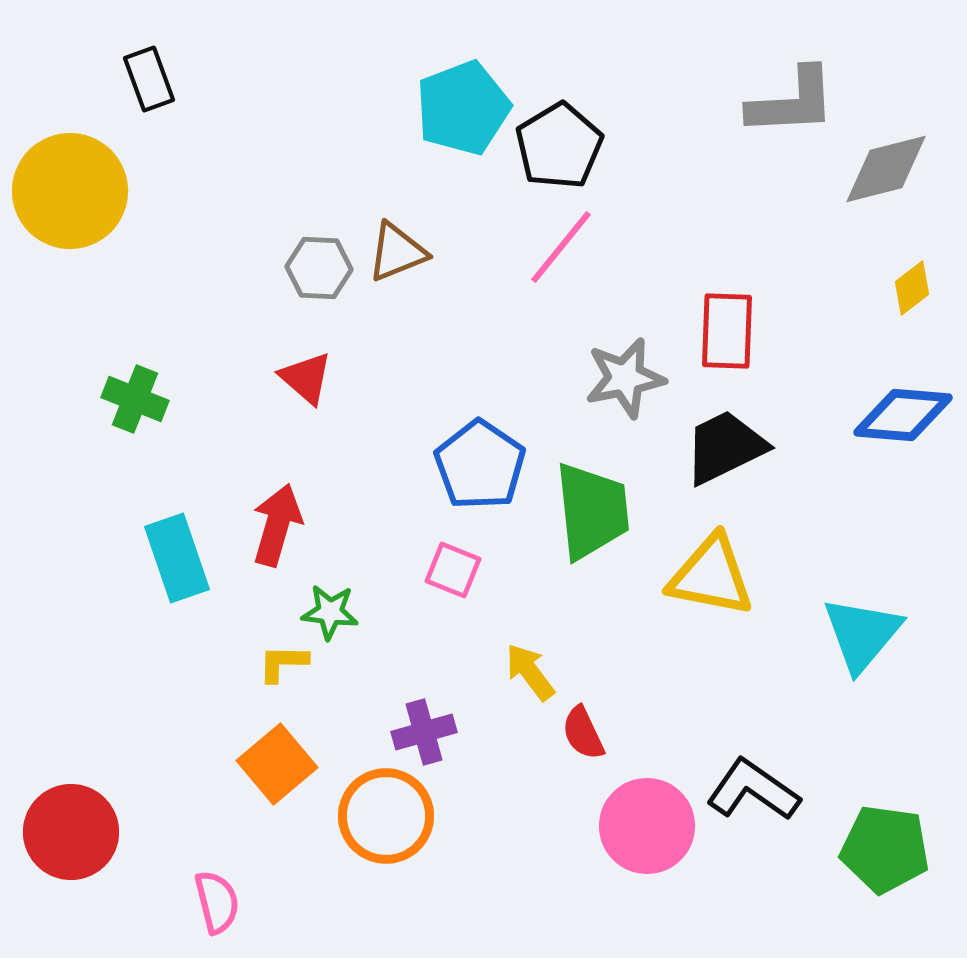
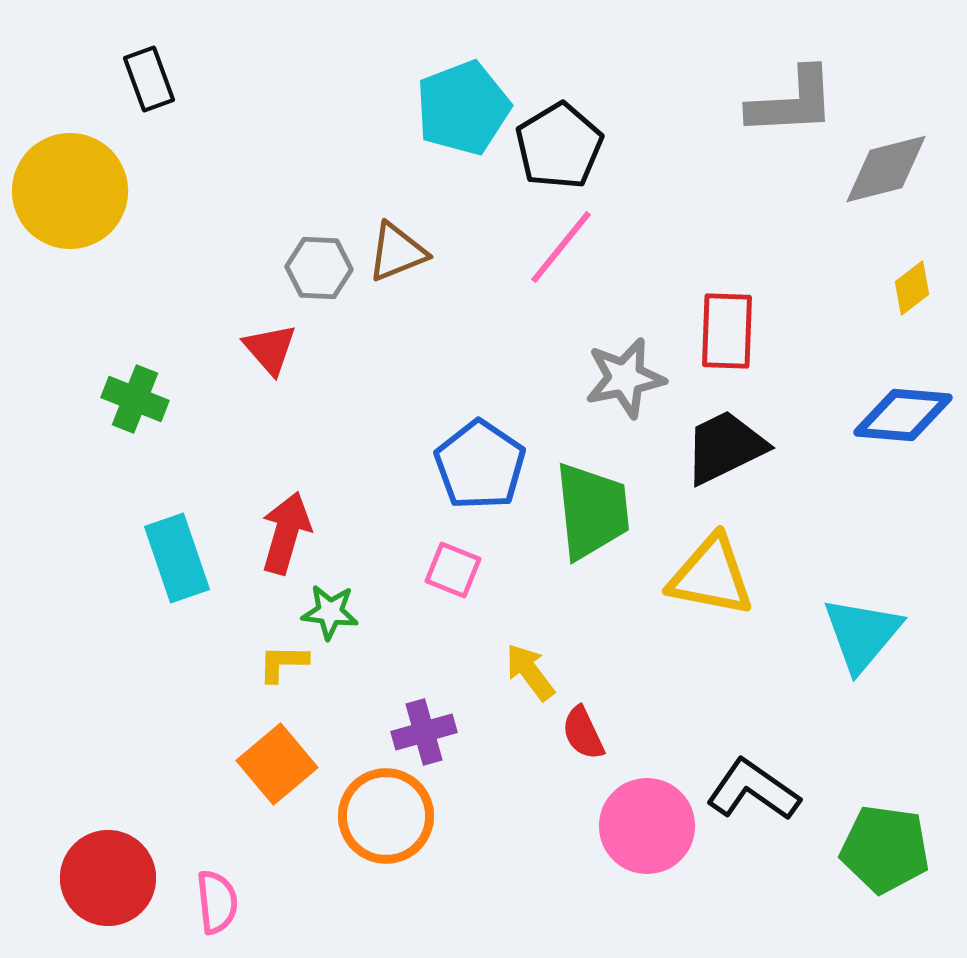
red triangle: moved 36 px left, 29 px up; rotated 8 degrees clockwise
red arrow: moved 9 px right, 8 px down
red circle: moved 37 px right, 46 px down
pink semicircle: rotated 8 degrees clockwise
